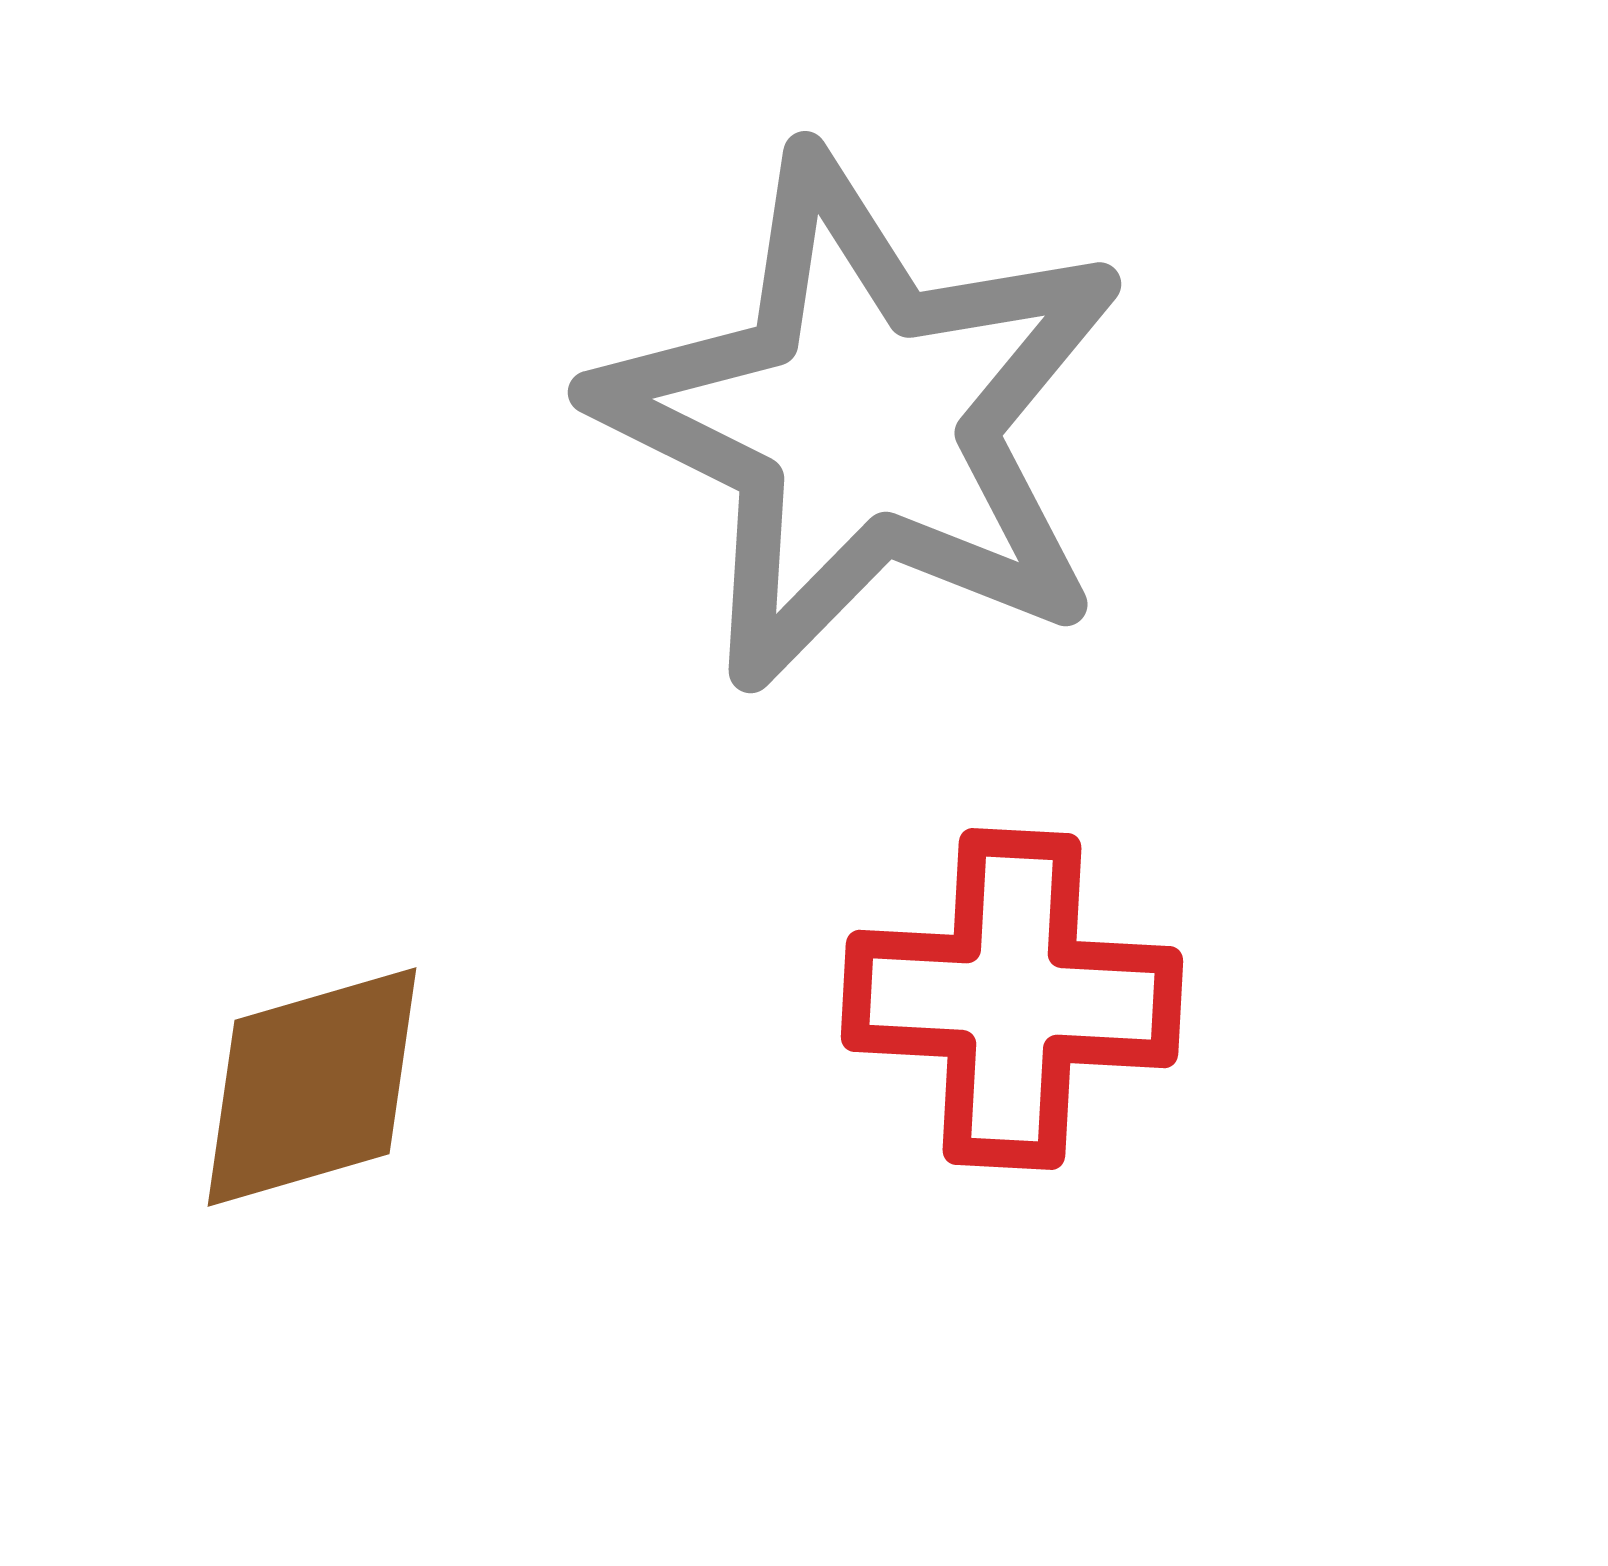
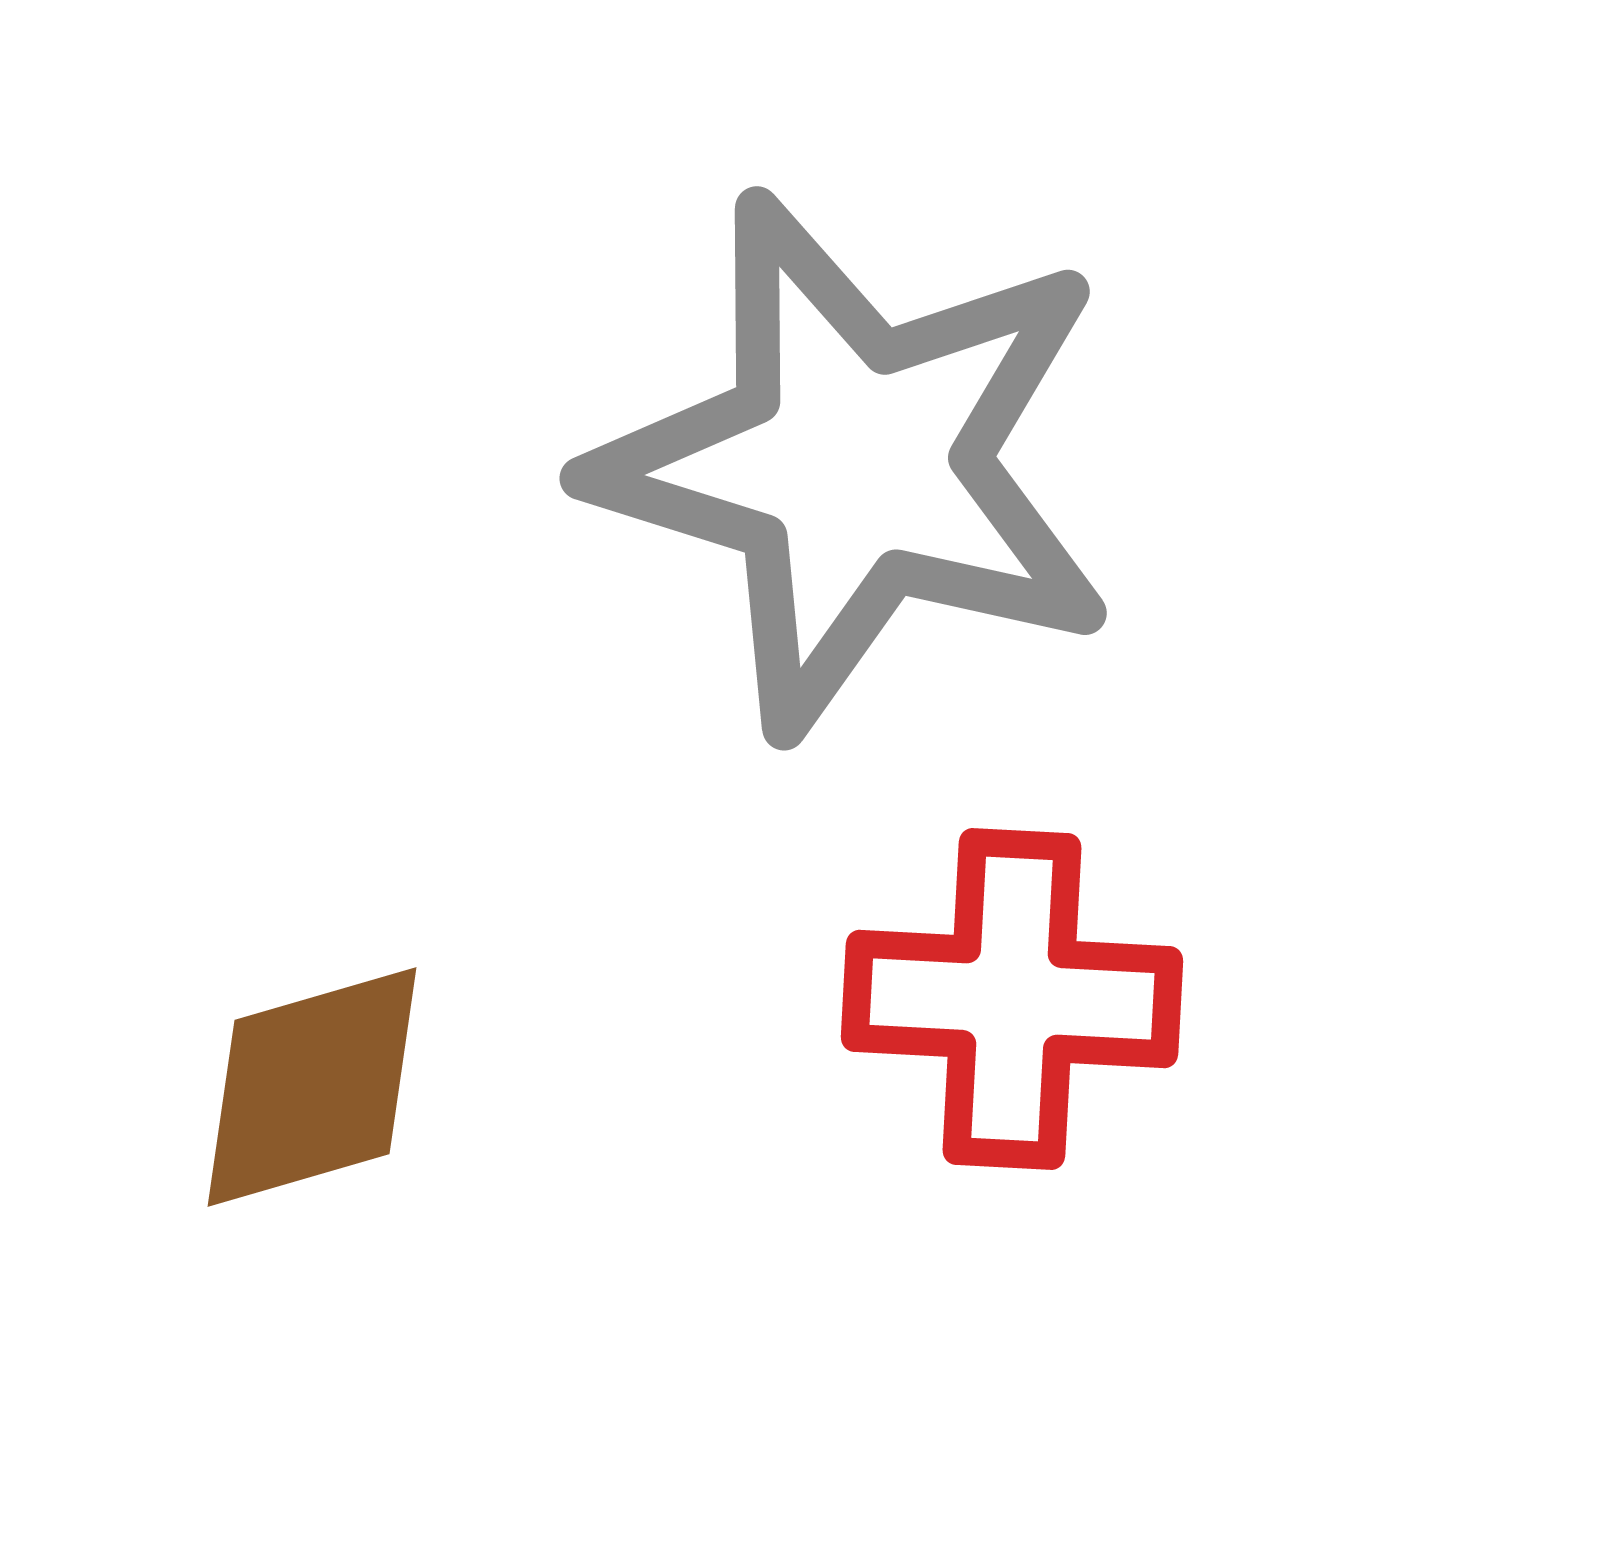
gray star: moved 7 px left, 43 px down; rotated 9 degrees counterclockwise
